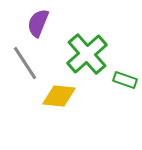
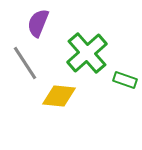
green cross: moved 1 px up
